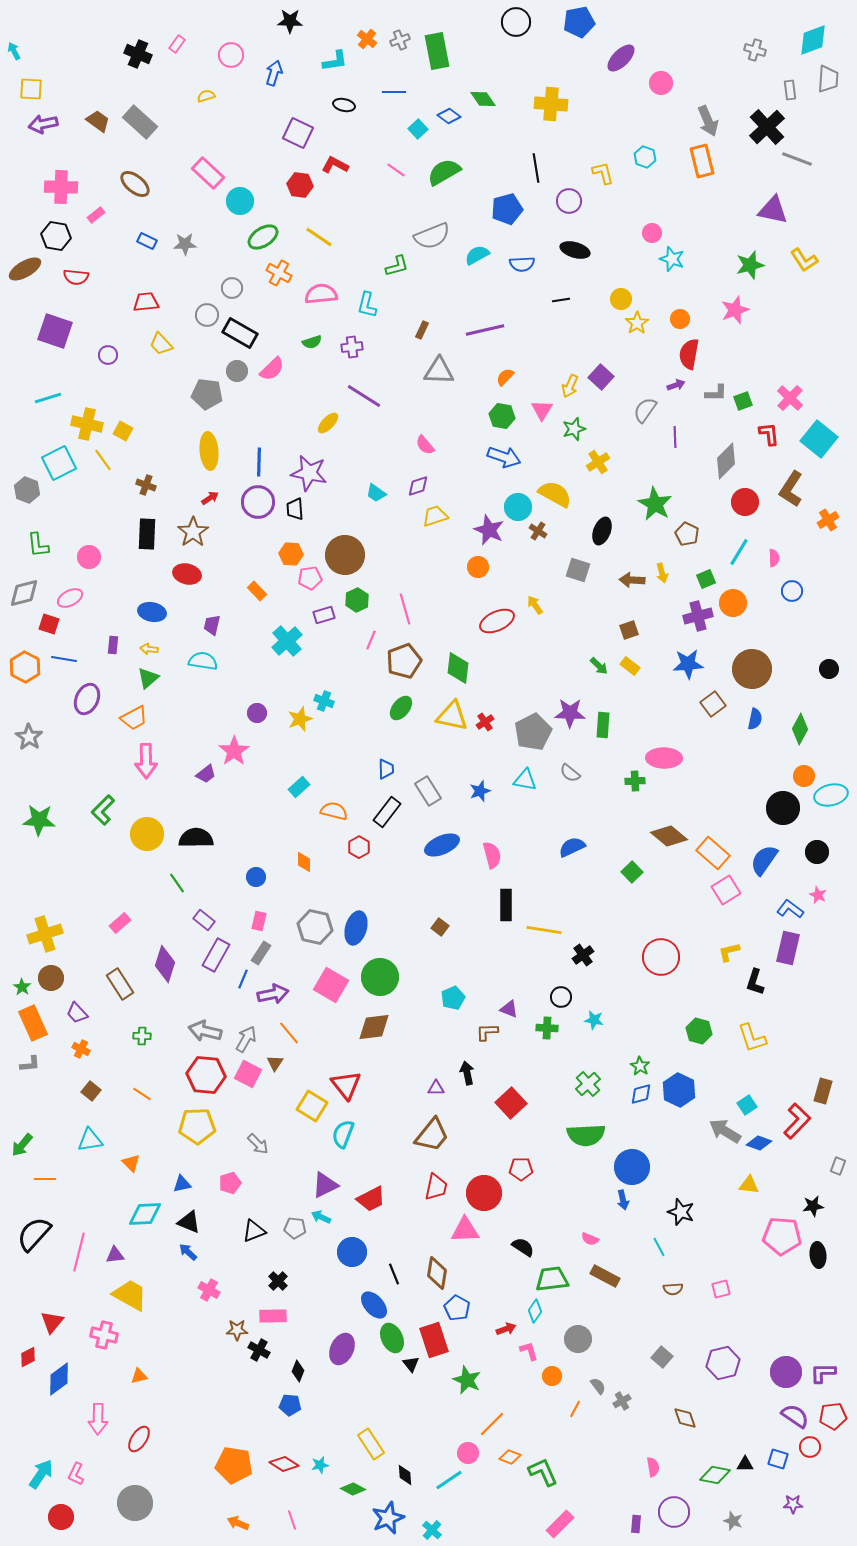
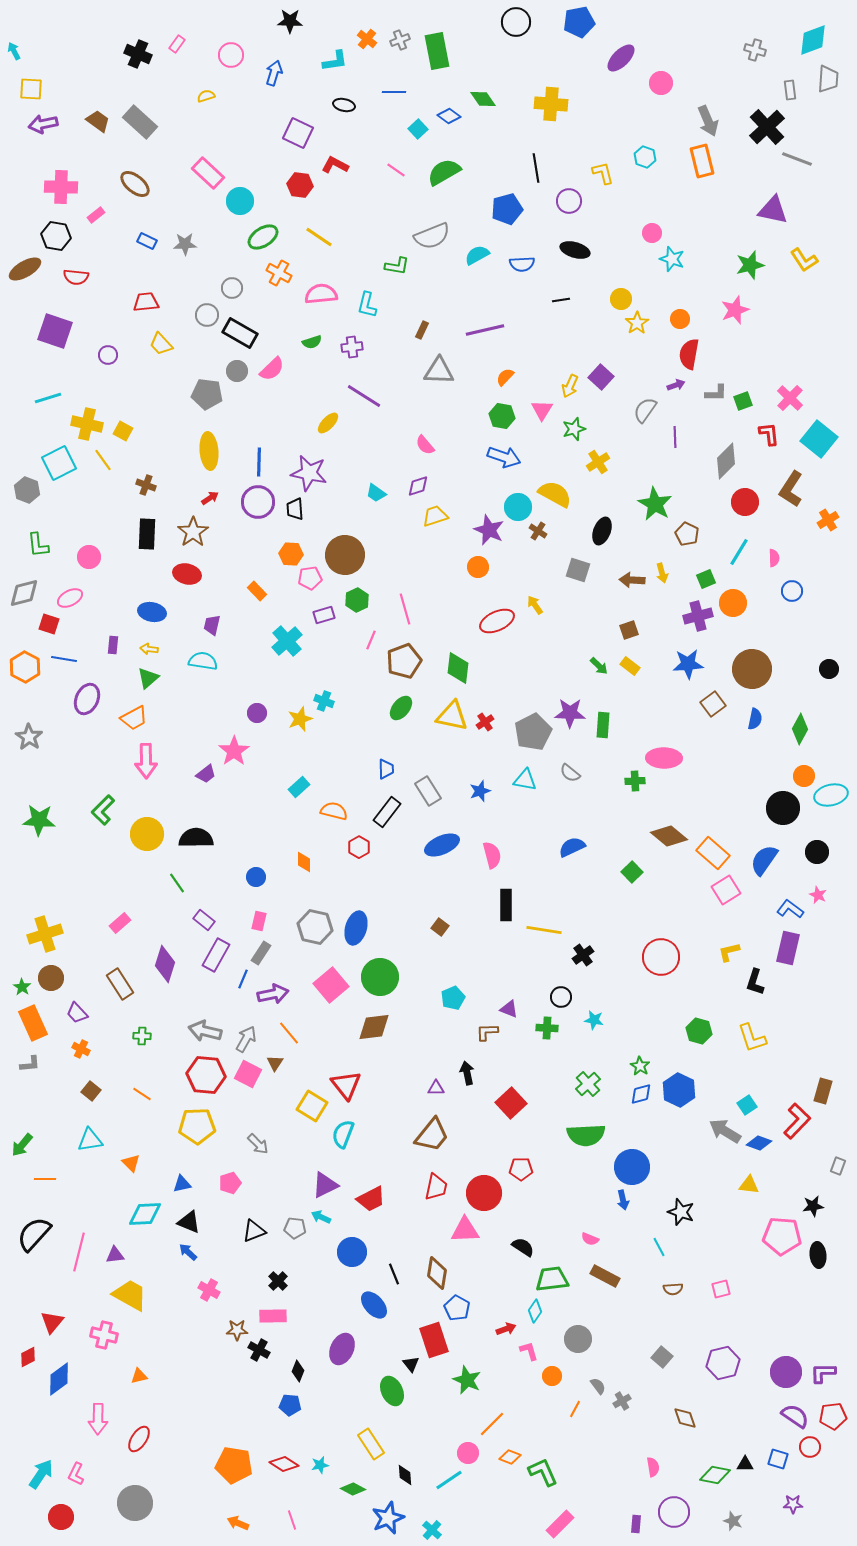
green L-shape at (397, 266): rotated 25 degrees clockwise
pink square at (331, 985): rotated 20 degrees clockwise
green ellipse at (392, 1338): moved 53 px down
